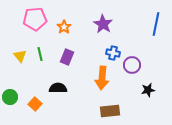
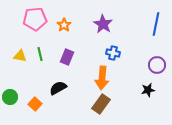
orange star: moved 2 px up
yellow triangle: rotated 40 degrees counterclockwise
purple circle: moved 25 px right
black semicircle: rotated 30 degrees counterclockwise
brown rectangle: moved 9 px left, 7 px up; rotated 48 degrees counterclockwise
